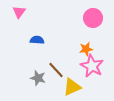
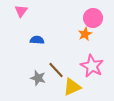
pink triangle: moved 2 px right, 1 px up
orange star: moved 1 px left, 15 px up; rotated 16 degrees counterclockwise
